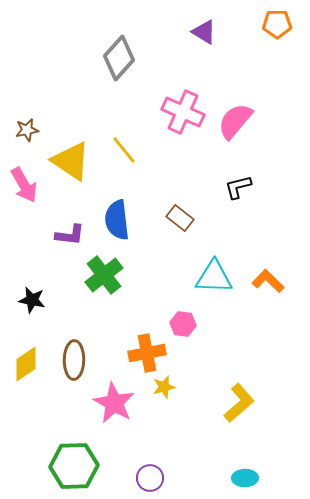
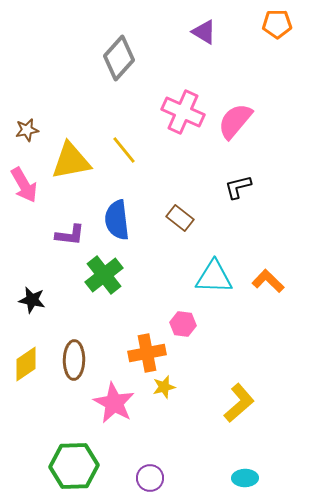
yellow triangle: rotated 45 degrees counterclockwise
